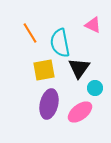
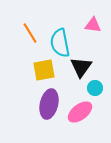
pink triangle: rotated 18 degrees counterclockwise
black triangle: moved 2 px right, 1 px up
